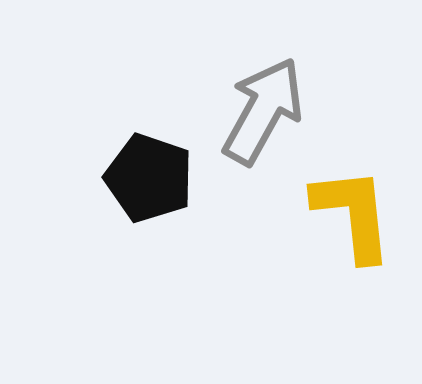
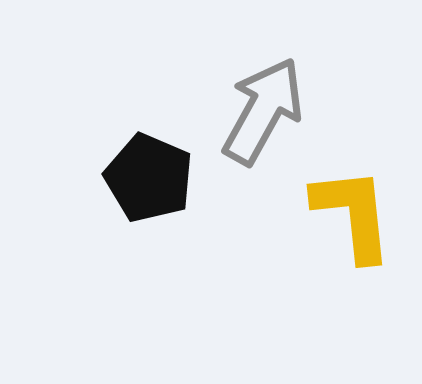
black pentagon: rotated 4 degrees clockwise
